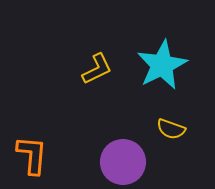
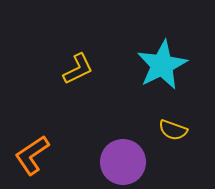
yellow L-shape: moved 19 px left
yellow semicircle: moved 2 px right, 1 px down
orange L-shape: rotated 129 degrees counterclockwise
